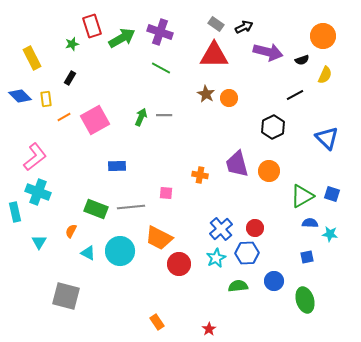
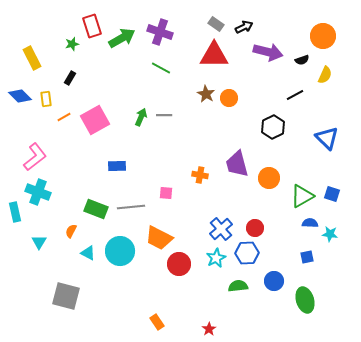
orange circle at (269, 171): moved 7 px down
